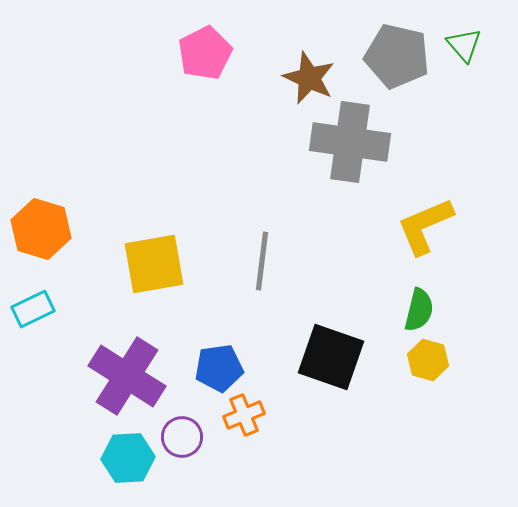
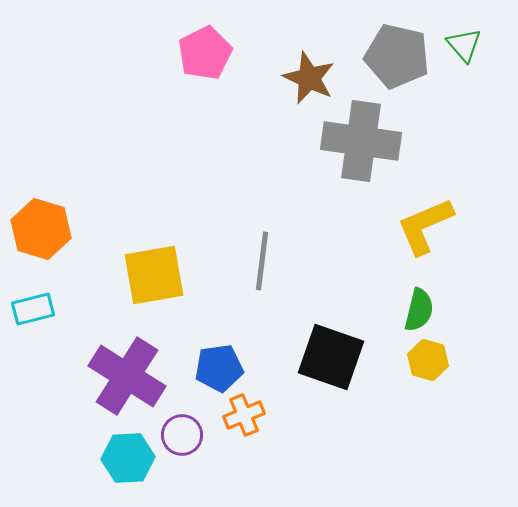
gray cross: moved 11 px right, 1 px up
yellow square: moved 11 px down
cyan rectangle: rotated 12 degrees clockwise
purple circle: moved 2 px up
